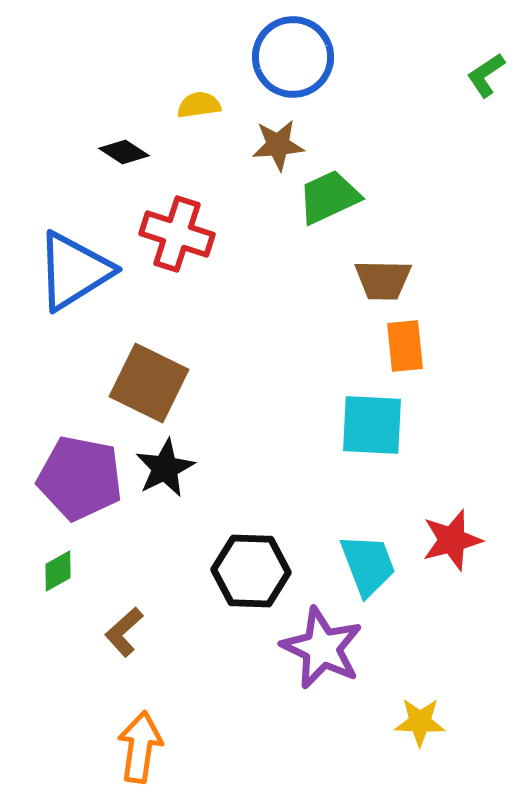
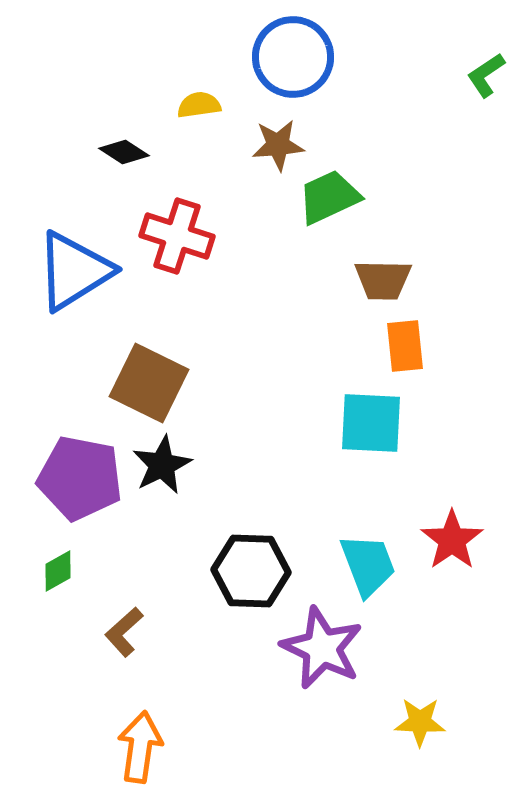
red cross: moved 2 px down
cyan square: moved 1 px left, 2 px up
black star: moved 3 px left, 3 px up
red star: rotated 20 degrees counterclockwise
